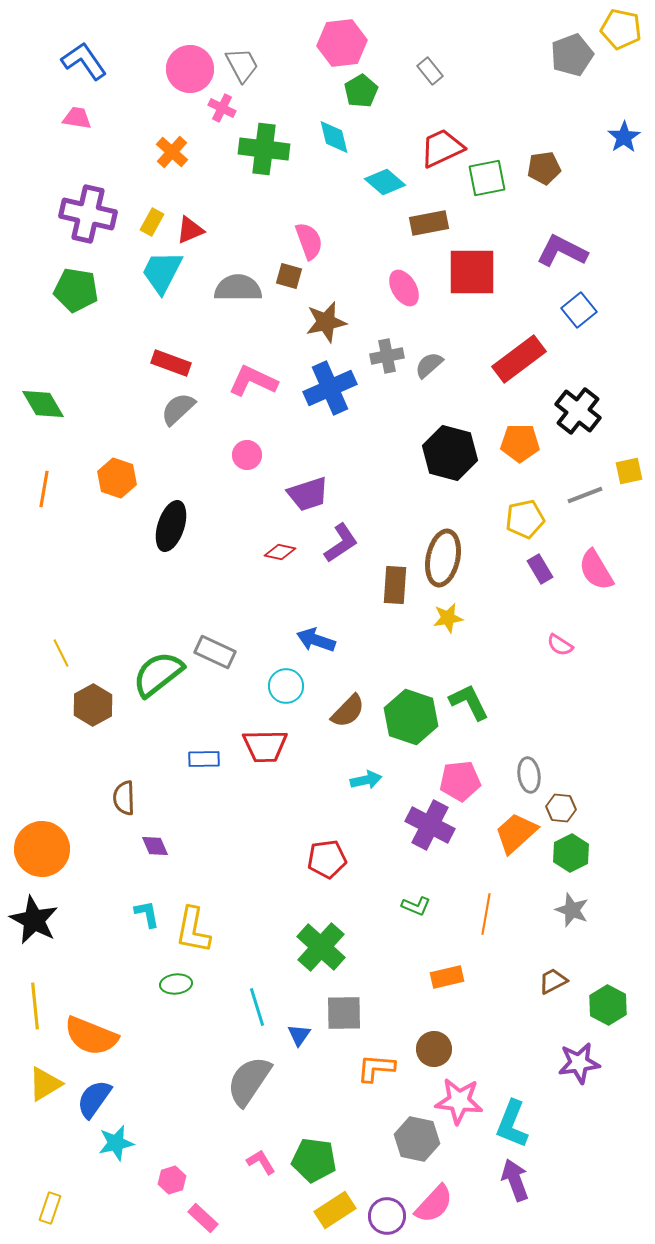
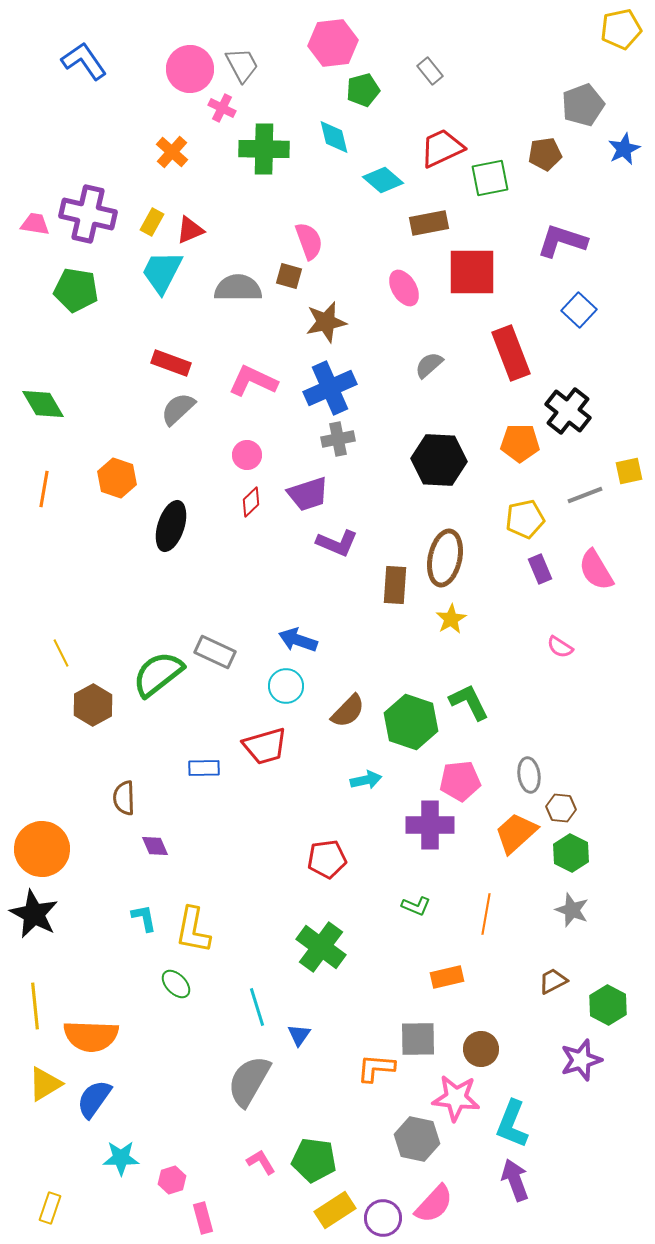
yellow pentagon at (621, 29): rotated 24 degrees counterclockwise
pink hexagon at (342, 43): moved 9 px left
gray pentagon at (572, 55): moved 11 px right, 50 px down
green pentagon at (361, 91): moved 2 px right, 1 px up; rotated 16 degrees clockwise
pink trapezoid at (77, 118): moved 42 px left, 106 px down
blue star at (624, 137): moved 12 px down; rotated 8 degrees clockwise
green cross at (264, 149): rotated 6 degrees counterclockwise
brown pentagon at (544, 168): moved 1 px right, 14 px up
green square at (487, 178): moved 3 px right
cyan diamond at (385, 182): moved 2 px left, 2 px up
purple L-shape at (562, 251): moved 10 px up; rotated 9 degrees counterclockwise
blue square at (579, 310): rotated 8 degrees counterclockwise
gray cross at (387, 356): moved 49 px left, 83 px down
red rectangle at (519, 359): moved 8 px left, 6 px up; rotated 74 degrees counterclockwise
black cross at (578, 411): moved 10 px left
black hexagon at (450, 453): moved 11 px left, 7 px down; rotated 12 degrees counterclockwise
purple L-shape at (341, 543): moved 4 px left; rotated 57 degrees clockwise
red diamond at (280, 552): moved 29 px left, 50 px up; rotated 56 degrees counterclockwise
brown ellipse at (443, 558): moved 2 px right
purple rectangle at (540, 569): rotated 8 degrees clockwise
yellow star at (448, 618): moved 3 px right, 1 px down; rotated 20 degrees counterclockwise
blue arrow at (316, 640): moved 18 px left
pink semicircle at (560, 645): moved 2 px down
green hexagon at (411, 717): moved 5 px down
red trapezoid at (265, 746): rotated 15 degrees counterclockwise
blue rectangle at (204, 759): moved 9 px down
purple cross at (430, 825): rotated 27 degrees counterclockwise
green hexagon at (571, 853): rotated 6 degrees counterclockwise
cyan L-shape at (147, 914): moved 3 px left, 4 px down
black star at (34, 920): moved 6 px up
green cross at (321, 947): rotated 6 degrees counterclockwise
green ellipse at (176, 984): rotated 52 degrees clockwise
gray square at (344, 1013): moved 74 px right, 26 px down
orange semicircle at (91, 1036): rotated 20 degrees counterclockwise
brown circle at (434, 1049): moved 47 px right
purple star at (579, 1063): moved 2 px right, 3 px up; rotated 9 degrees counterclockwise
gray semicircle at (249, 1081): rotated 4 degrees counterclockwise
pink star at (459, 1101): moved 3 px left, 3 px up
cyan star at (116, 1143): moved 5 px right, 15 px down; rotated 12 degrees clockwise
purple circle at (387, 1216): moved 4 px left, 2 px down
pink rectangle at (203, 1218): rotated 32 degrees clockwise
